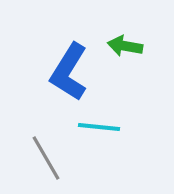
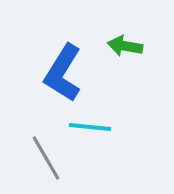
blue L-shape: moved 6 px left, 1 px down
cyan line: moved 9 px left
